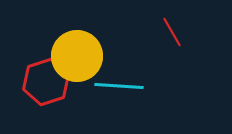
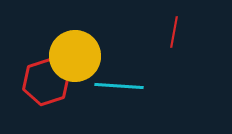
red line: moved 2 px right; rotated 40 degrees clockwise
yellow circle: moved 2 px left
